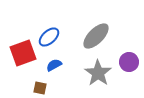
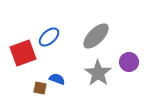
blue semicircle: moved 3 px right, 14 px down; rotated 49 degrees clockwise
